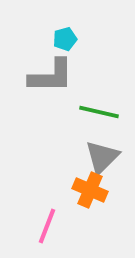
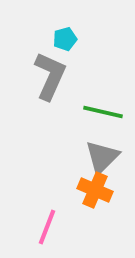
gray L-shape: moved 1 px left; rotated 66 degrees counterclockwise
green line: moved 4 px right
orange cross: moved 5 px right
pink line: moved 1 px down
